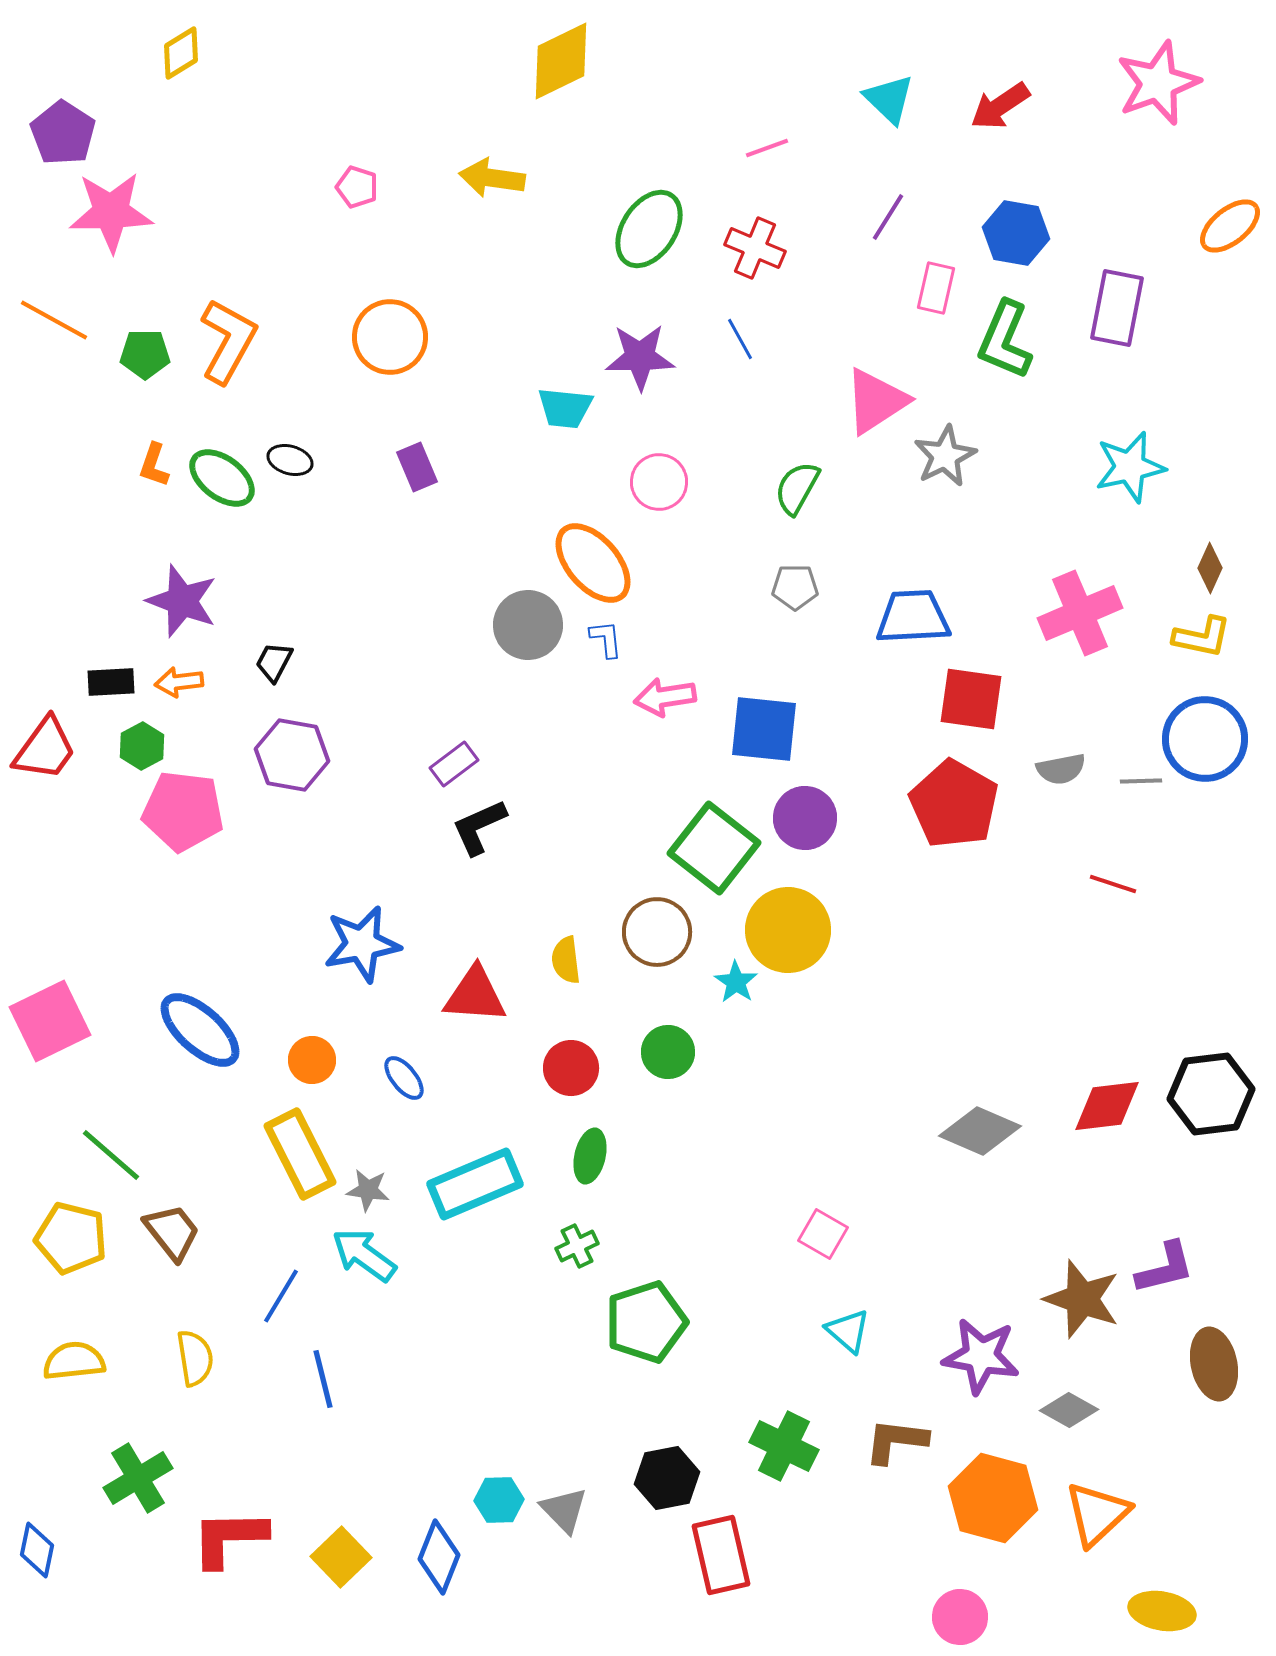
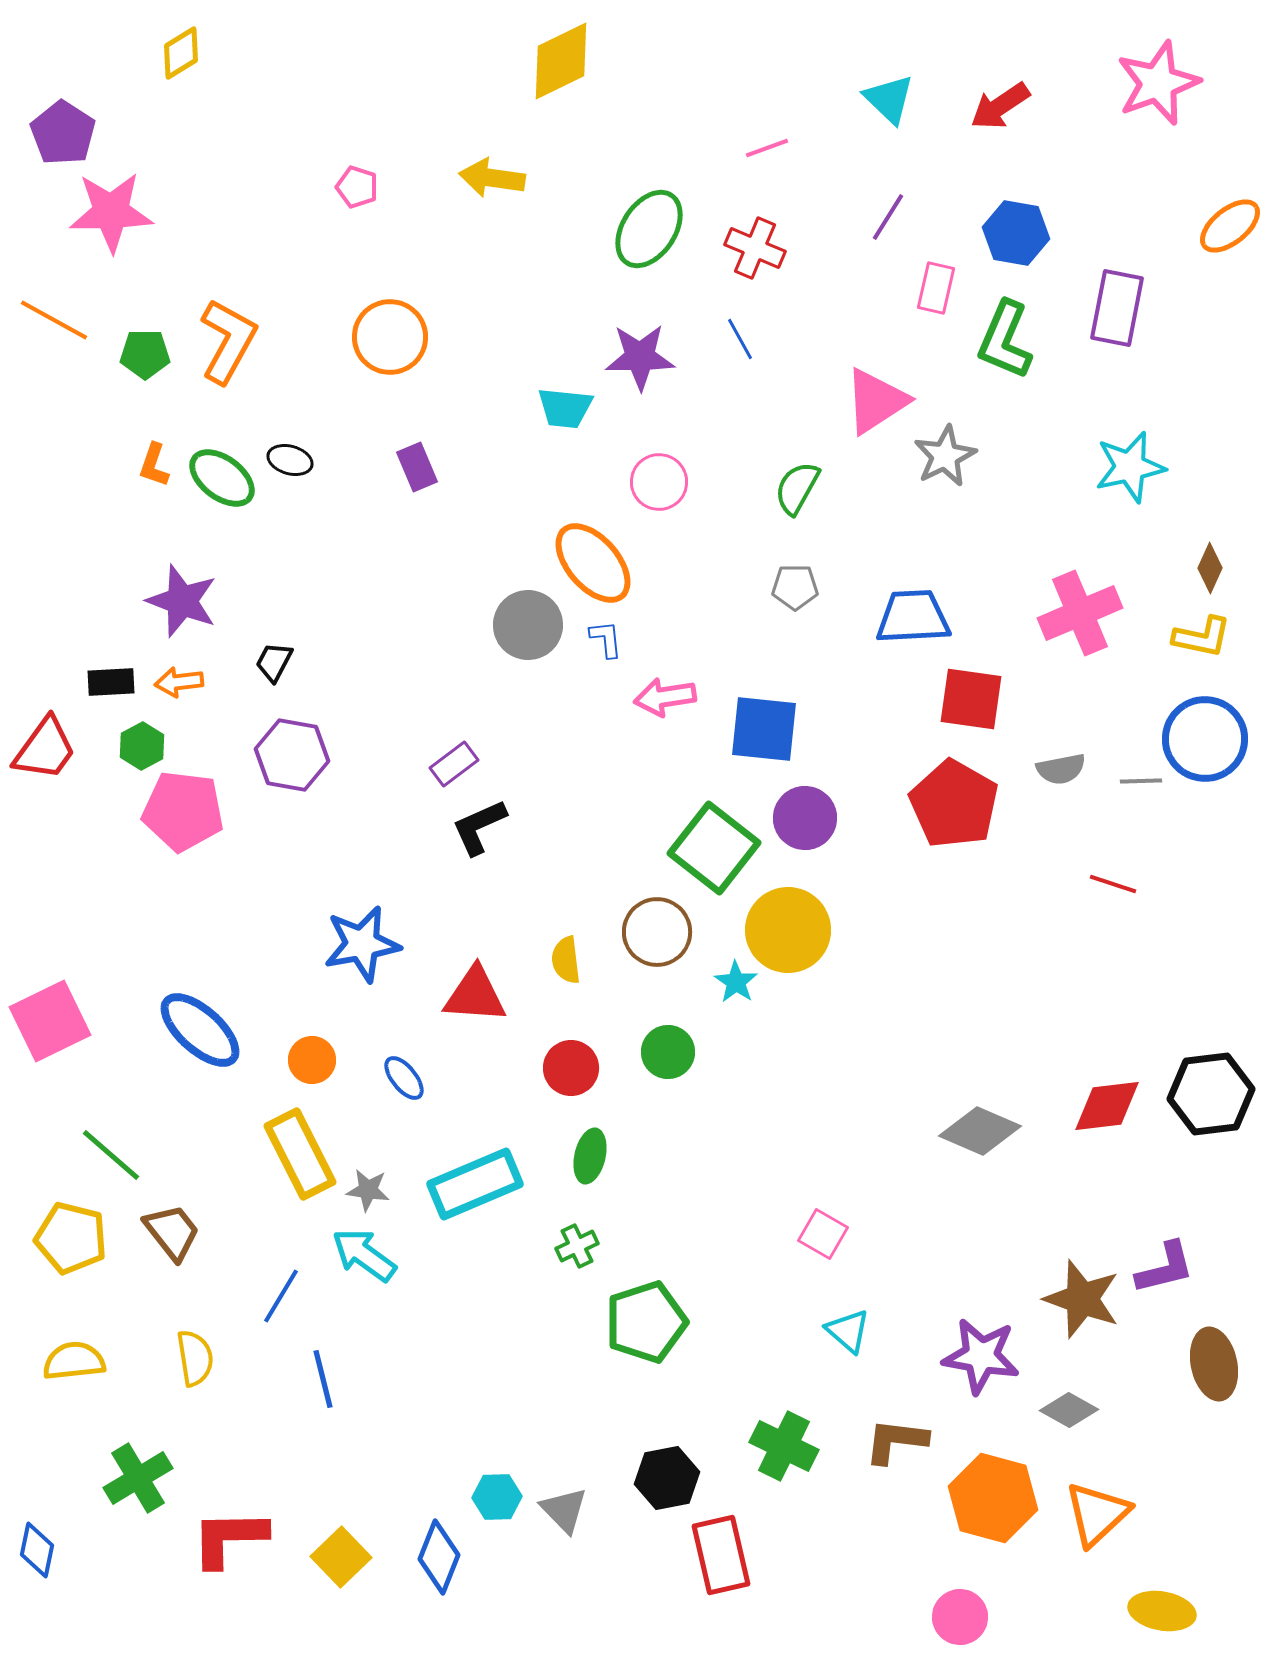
cyan hexagon at (499, 1500): moved 2 px left, 3 px up
